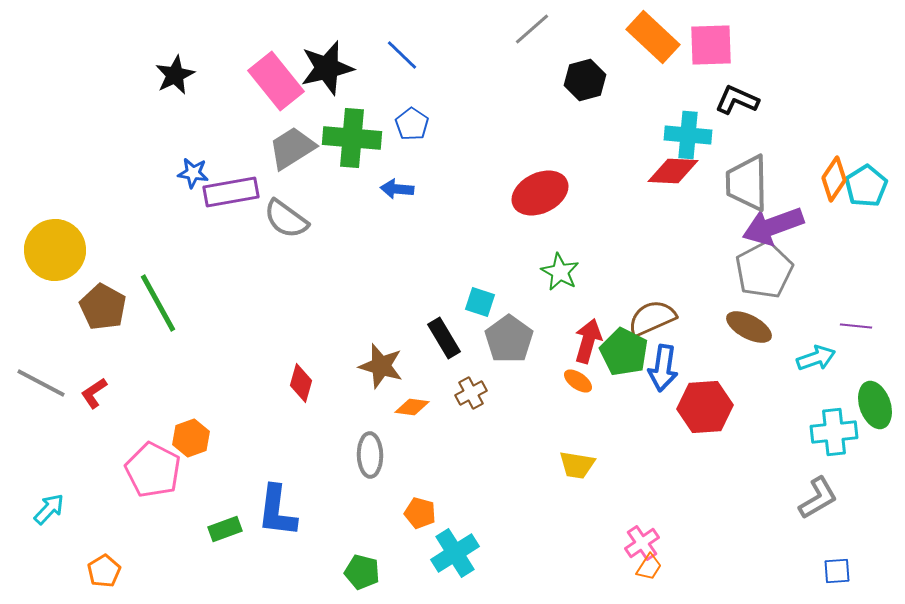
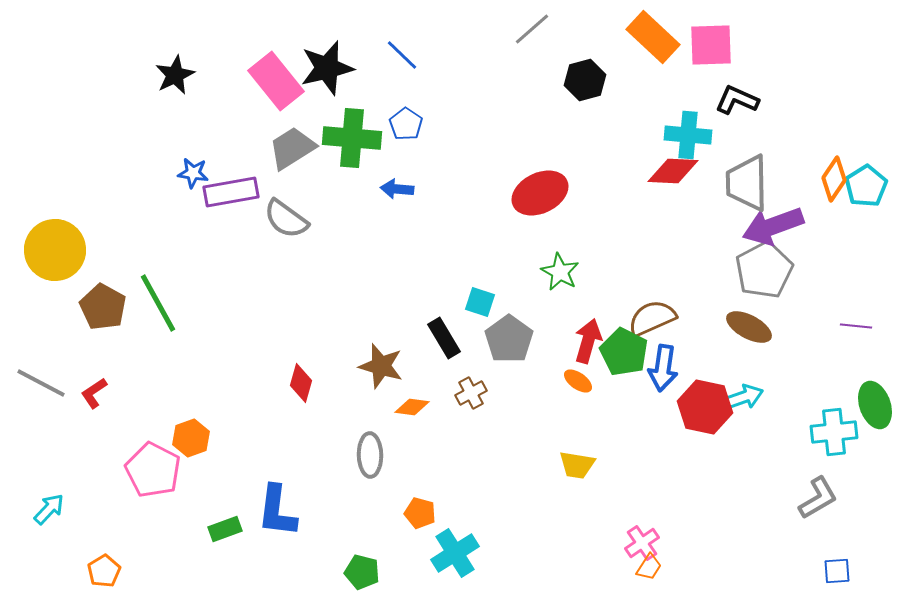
blue pentagon at (412, 124): moved 6 px left
cyan arrow at (816, 358): moved 72 px left, 39 px down
red hexagon at (705, 407): rotated 16 degrees clockwise
